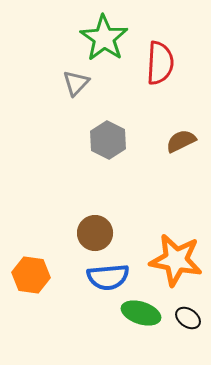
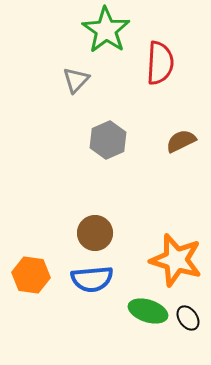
green star: moved 2 px right, 8 px up
gray triangle: moved 3 px up
gray hexagon: rotated 9 degrees clockwise
orange star: rotated 6 degrees clockwise
blue semicircle: moved 16 px left, 2 px down
green ellipse: moved 7 px right, 2 px up
black ellipse: rotated 20 degrees clockwise
